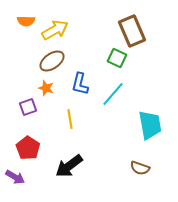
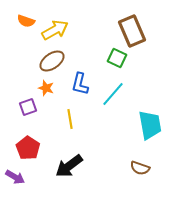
orange semicircle: rotated 18 degrees clockwise
